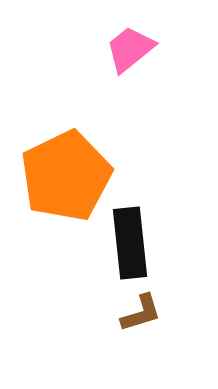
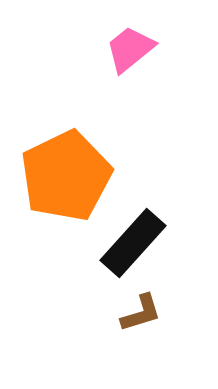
black rectangle: moved 3 px right; rotated 48 degrees clockwise
